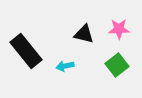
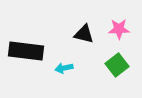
black rectangle: rotated 44 degrees counterclockwise
cyan arrow: moved 1 px left, 2 px down
